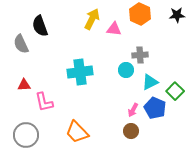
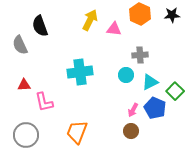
black star: moved 5 px left
yellow arrow: moved 2 px left, 1 px down
gray semicircle: moved 1 px left, 1 px down
cyan circle: moved 5 px down
orange trapezoid: rotated 65 degrees clockwise
